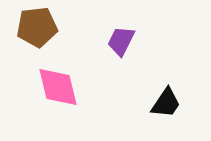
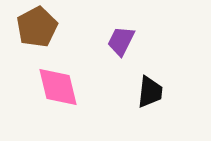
brown pentagon: rotated 21 degrees counterclockwise
black trapezoid: moved 16 px left, 11 px up; rotated 28 degrees counterclockwise
